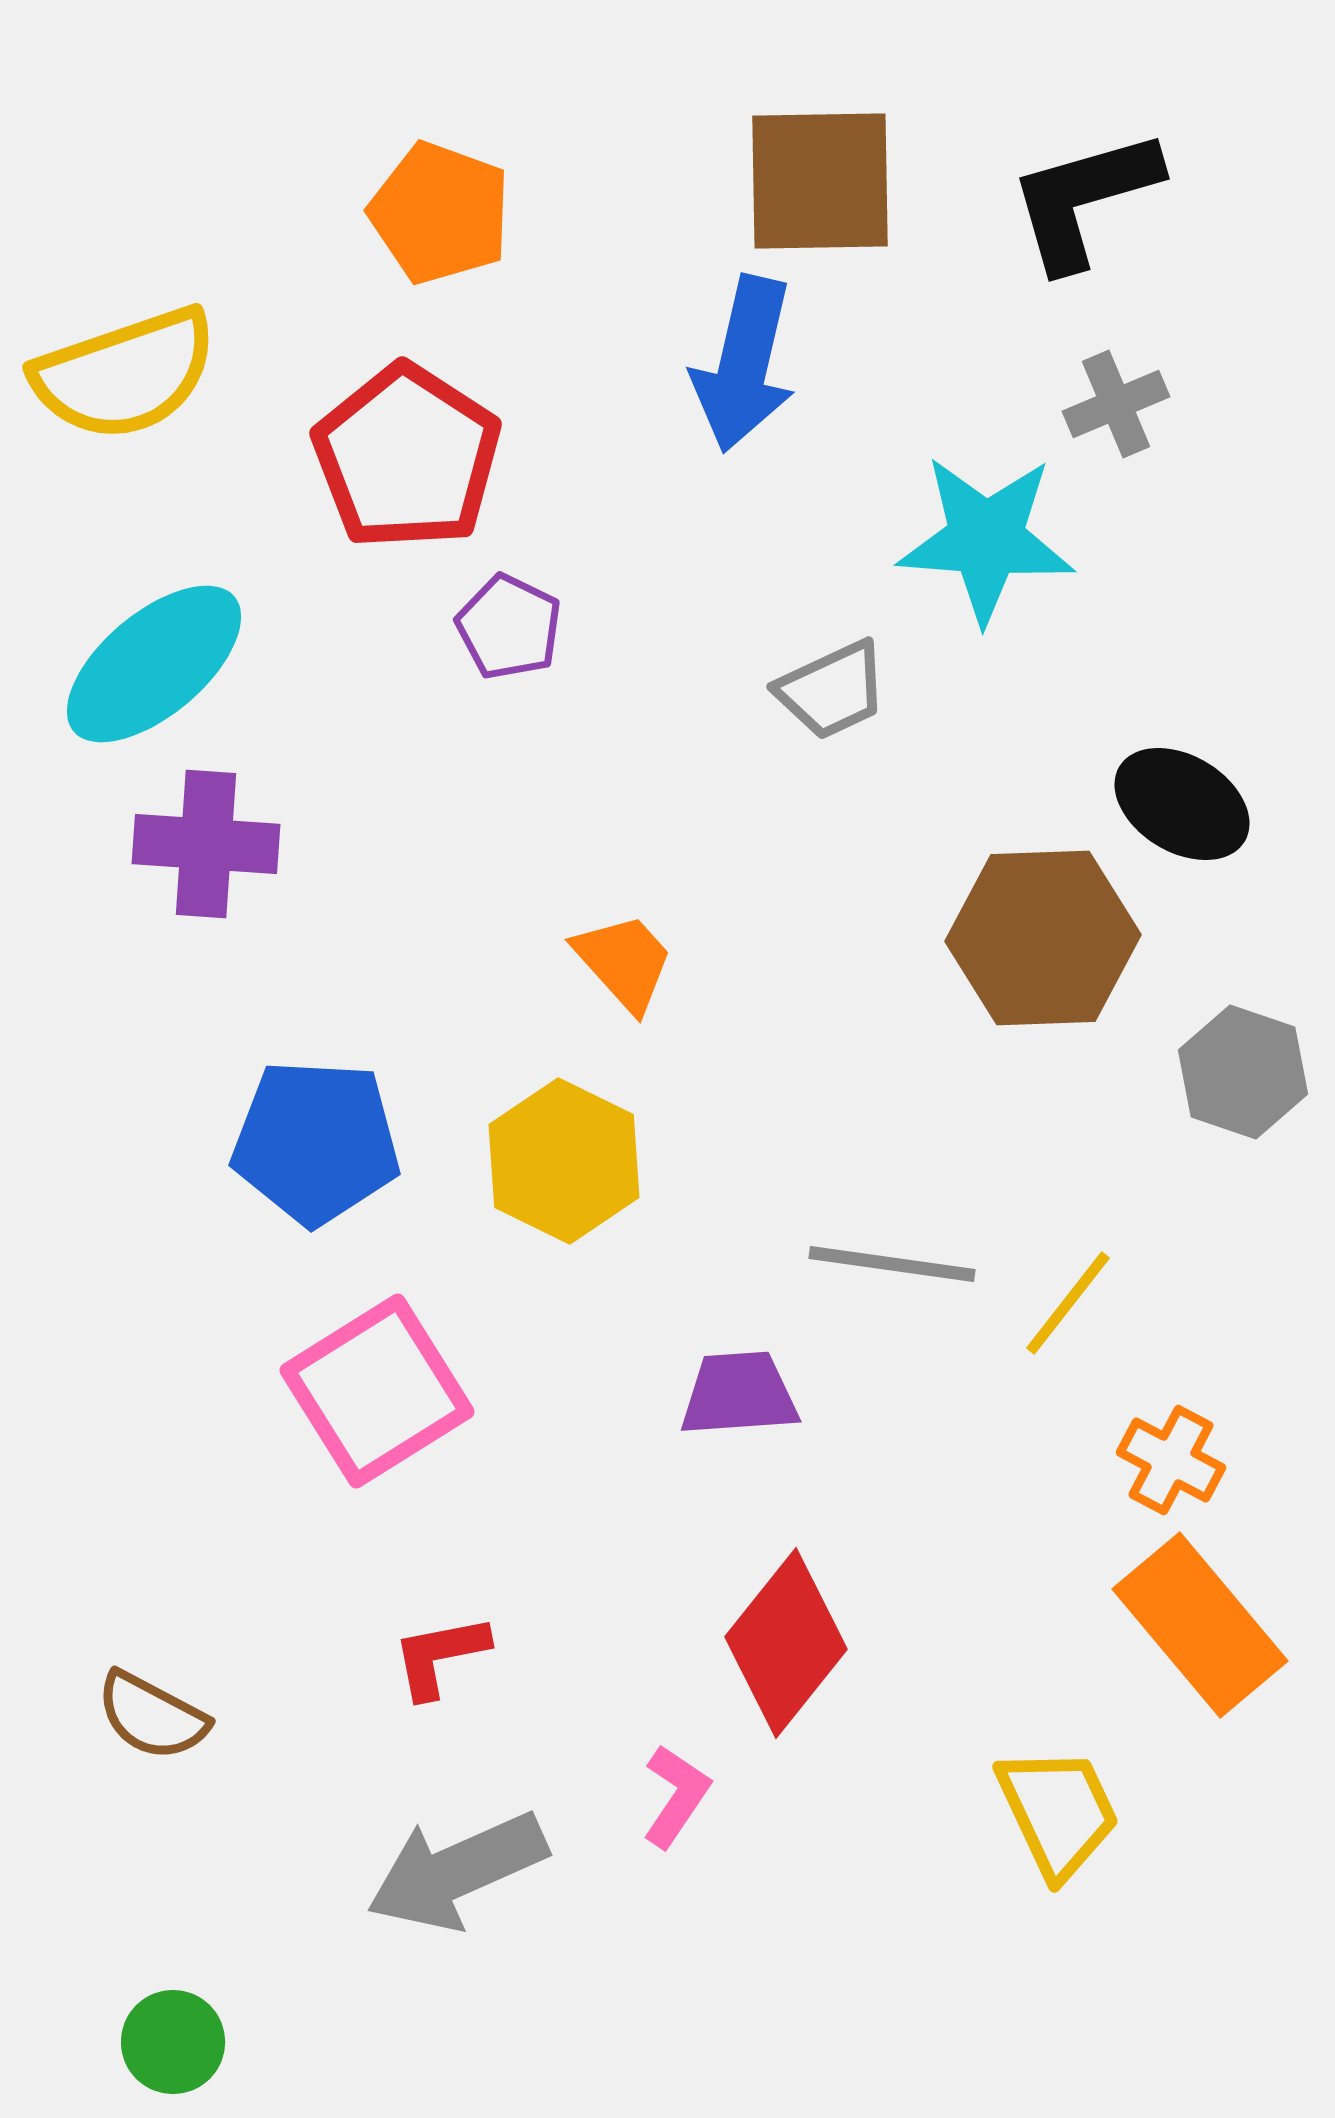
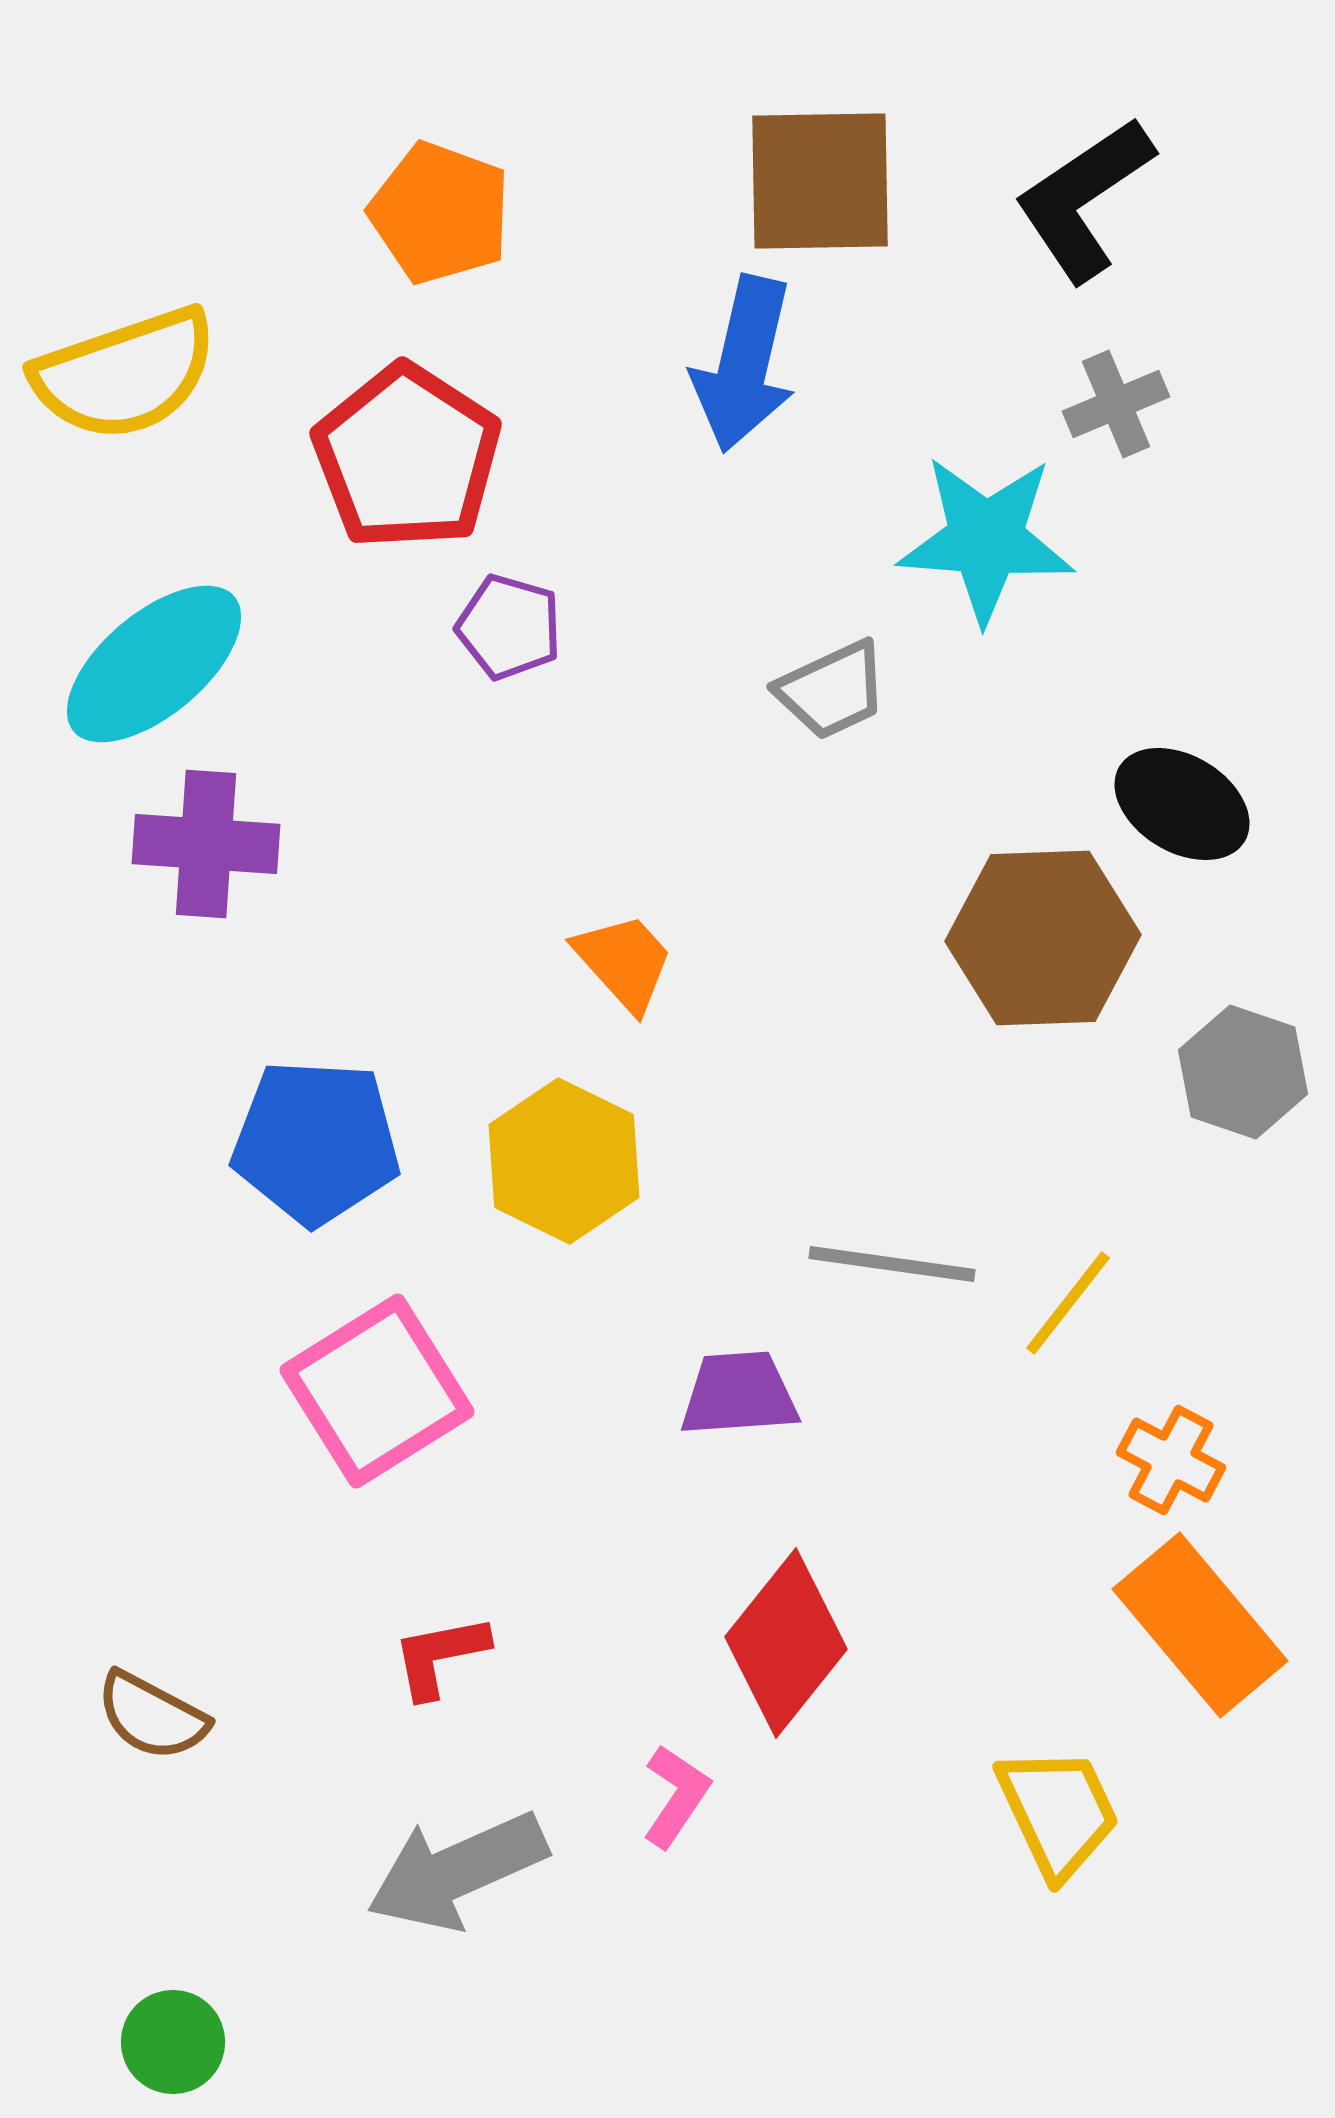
black L-shape: rotated 18 degrees counterclockwise
purple pentagon: rotated 10 degrees counterclockwise
